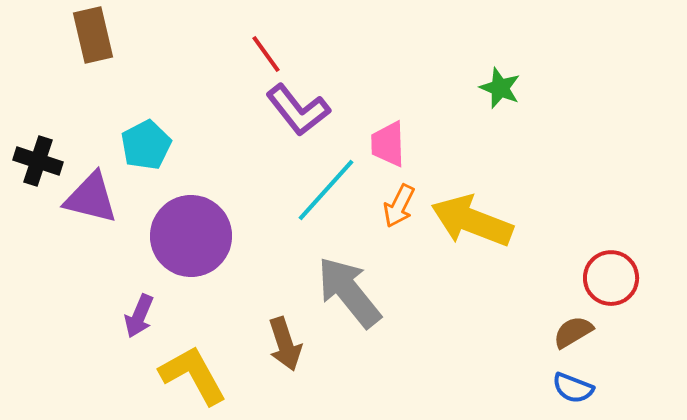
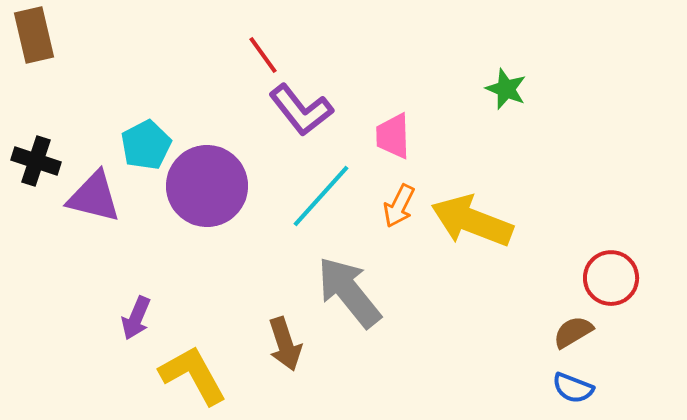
brown rectangle: moved 59 px left
red line: moved 3 px left, 1 px down
green star: moved 6 px right, 1 px down
purple L-shape: moved 3 px right
pink trapezoid: moved 5 px right, 8 px up
black cross: moved 2 px left
cyan line: moved 5 px left, 6 px down
purple triangle: moved 3 px right, 1 px up
purple circle: moved 16 px right, 50 px up
purple arrow: moved 3 px left, 2 px down
